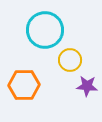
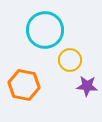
orange hexagon: rotated 12 degrees clockwise
